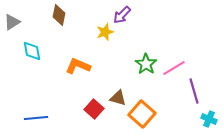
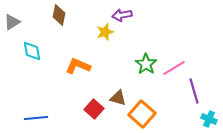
purple arrow: rotated 36 degrees clockwise
